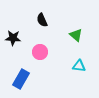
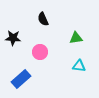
black semicircle: moved 1 px right, 1 px up
green triangle: moved 3 px down; rotated 48 degrees counterclockwise
blue rectangle: rotated 18 degrees clockwise
